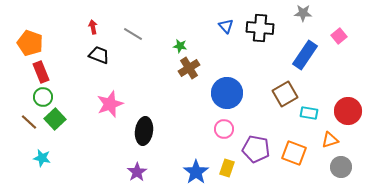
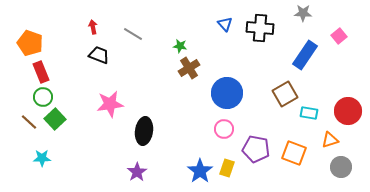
blue triangle: moved 1 px left, 2 px up
pink star: rotated 12 degrees clockwise
cyan star: rotated 12 degrees counterclockwise
blue star: moved 4 px right, 1 px up
